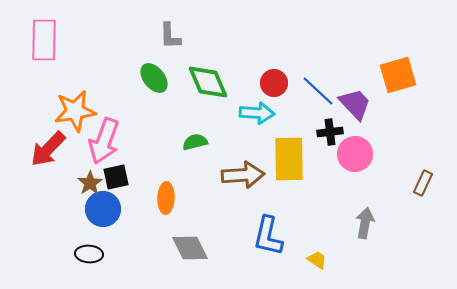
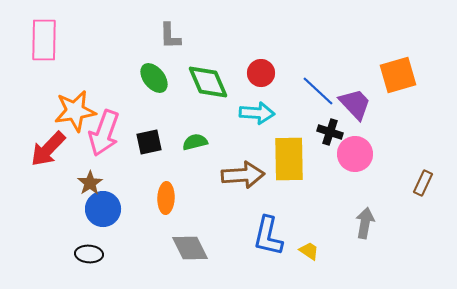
red circle: moved 13 px left, 10 px up
black cross: rotated 25 degrees clockwise
pink arrow: moved 8 px up
black square: moved 33 px right, 35 px up
yellow trapezoid: moved 8 px left, 9 px up
